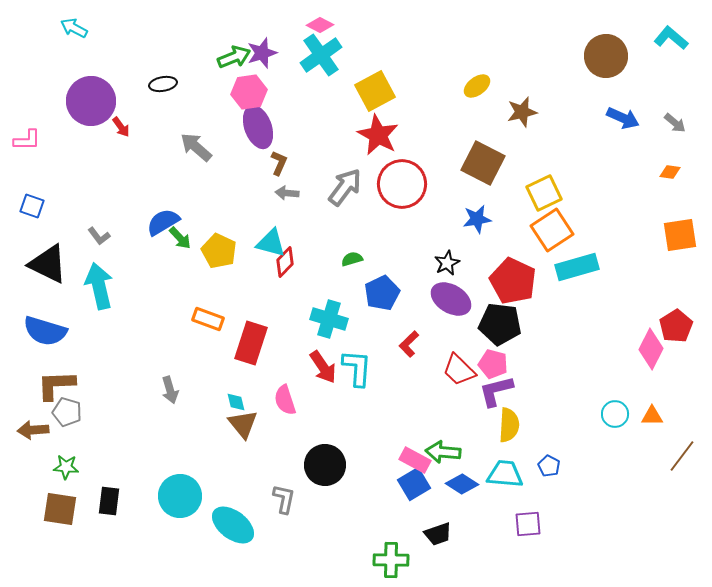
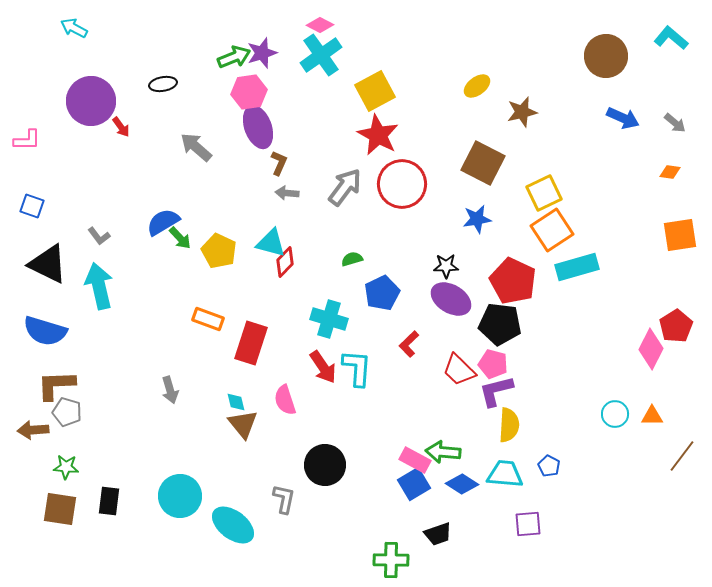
black star at (447, 263): moved 1 px left, 3 px down; rotated 25 degrees clockwise
